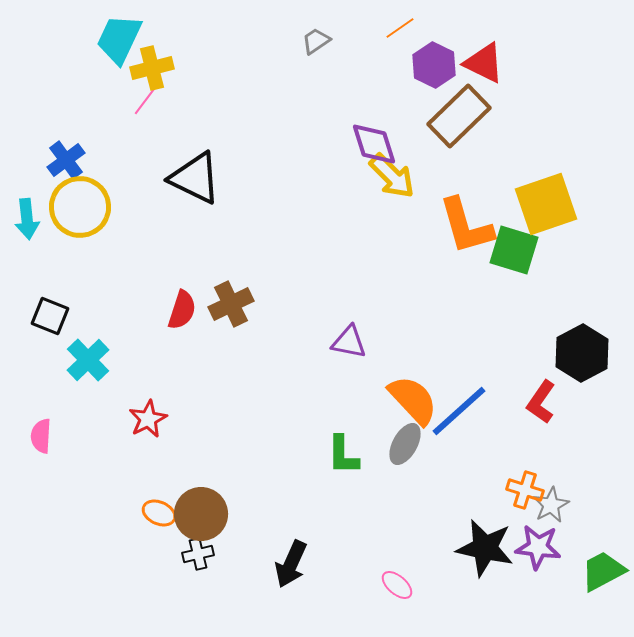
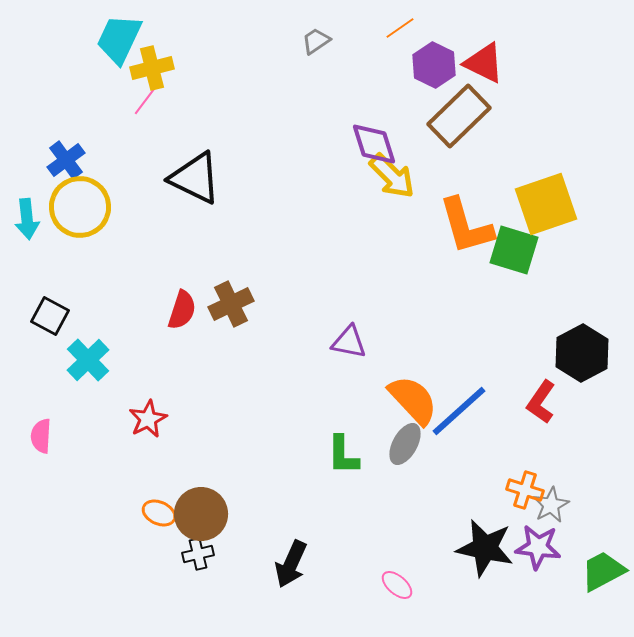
black square: rotated 6 degrees clockwise
